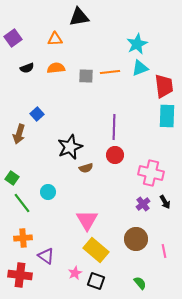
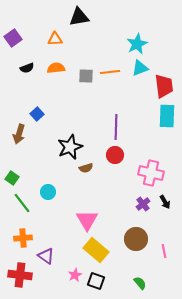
purple line: moved 2 px right
pink star: moved 2 px down
